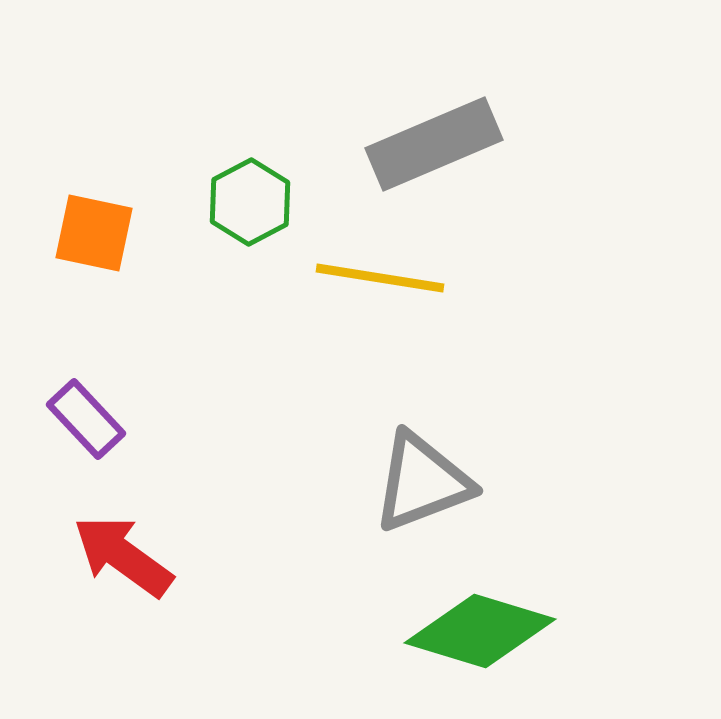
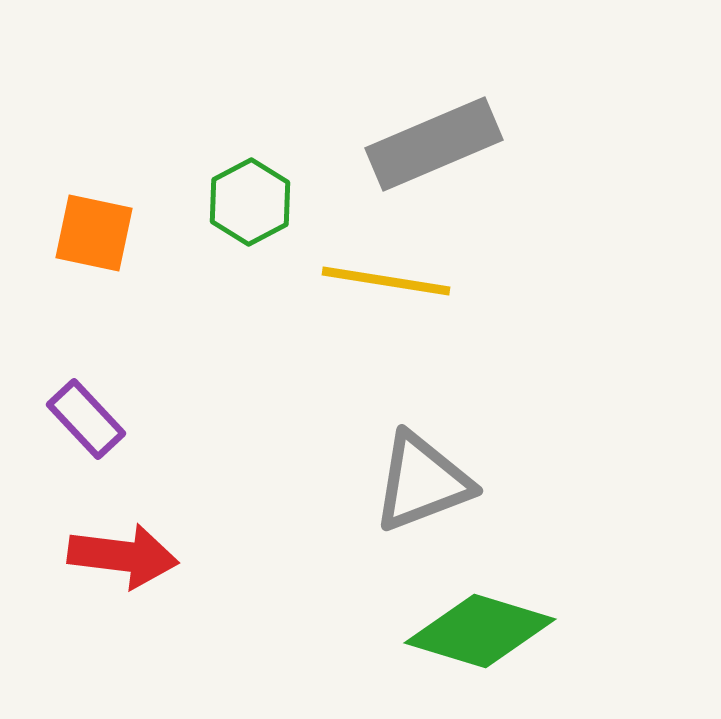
yellow line: moved 6 px right, 3 px down
red arrow: rotated 151 degrees clockwise
